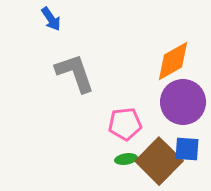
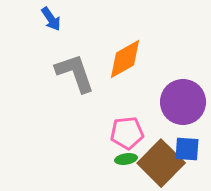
orange diamond: moved 48 px left, 2 px up
pink pentagon: moved 2 px right, 9 px down
brown square: moved 2 px right, 2 px down
